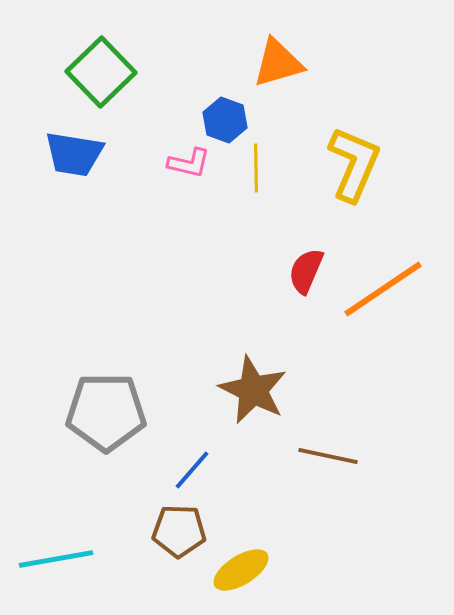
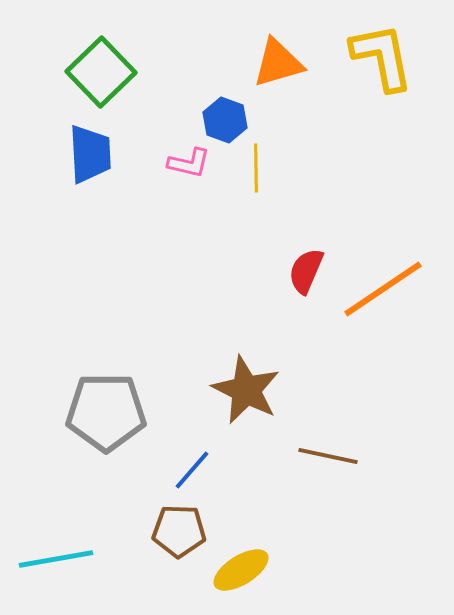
blue trapezoid: moved 16 px right; rotated 102 degrees counterclockwise
yellow L-shape: moved 28 px right, 107 px up; rotated 34 degrees counterclockwise
brown star: moved 7 px left
